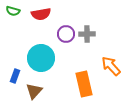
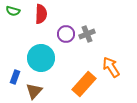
red semicircle: rotated 78 degrees counterclockwise
gray cross: rotated 21 degrees counterclockwise
orange arrow: moved 1 px down; rotated 10 degrees clockwise
blue rectangle: moved 1 px down
orange rectangle: rotated 55 degrees clockwise
